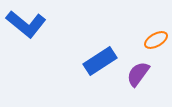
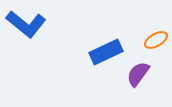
blue rectangle: moved 6 px right, 9 px up; rotated 8 degrees clockwise
